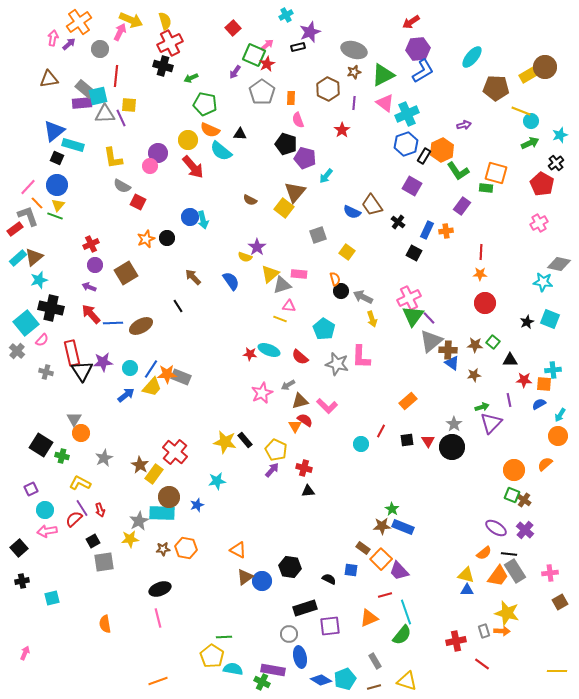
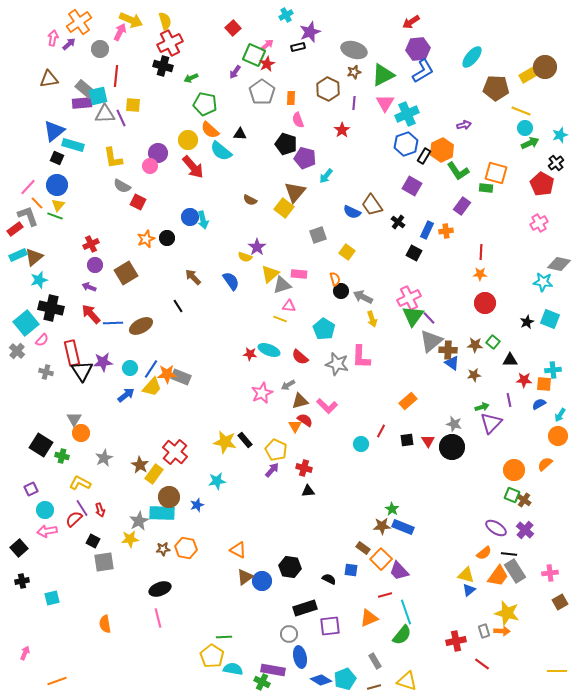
pink triangle at (385, 103): rotated 24 degrees clockwise
yellow square at (129, 105): moved 4 px right
cyan circle at (531, 121): moved 6 px left, 7 px down
orange semicircle at (210, 130): rotated 18 degrees clockwise
cyan rectangle at (18, 258): moved 3 px up; rotated 18 degrees clockwise
gray star at (454, 424): rotated 21 degrees counterclockwise
black square at (93, 541): rotated 32 degrees counterclockwise
blue triangle at (467, 590): moved 2 px right; rotated 40 degrees counterclockwise
orange line at (158, 681): moved 101 px left
